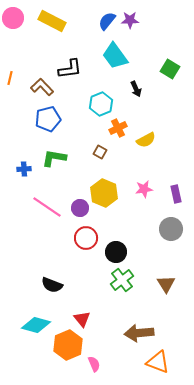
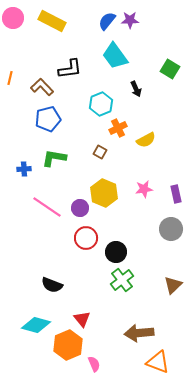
brown triangle: moved 7 px right, 1 px down; rotated 18 degrees clockwise
